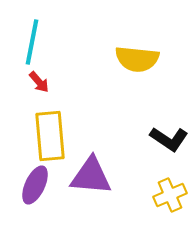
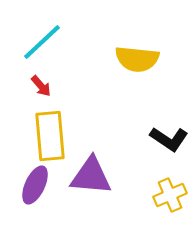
cyan line: moved 10 px right; rotated 36 degrees clockwise
red arrow: moved 2 px right, 4 px down
